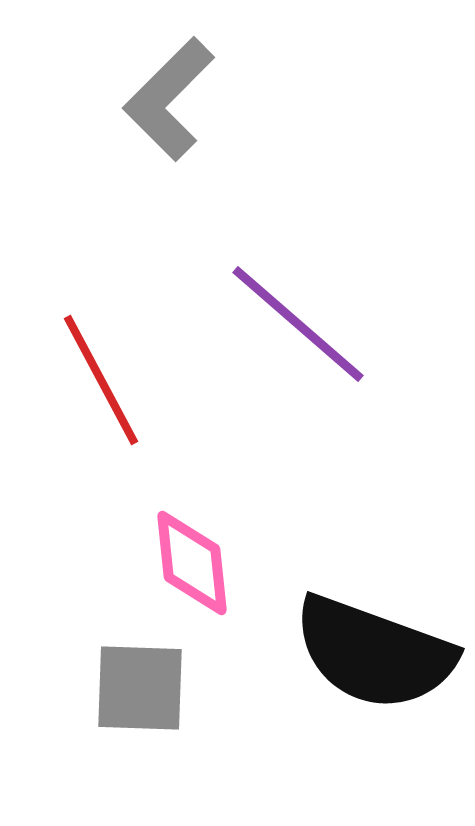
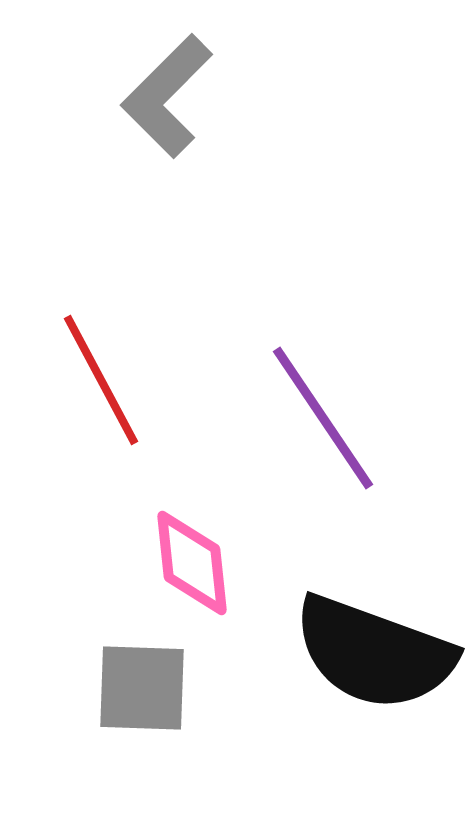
gray L-shape: moved 2 px left, 3 px up
purple line: moved 25 px right, 94 px down; rotated 15 degrees clockwise
gray square: moved 2 px right
